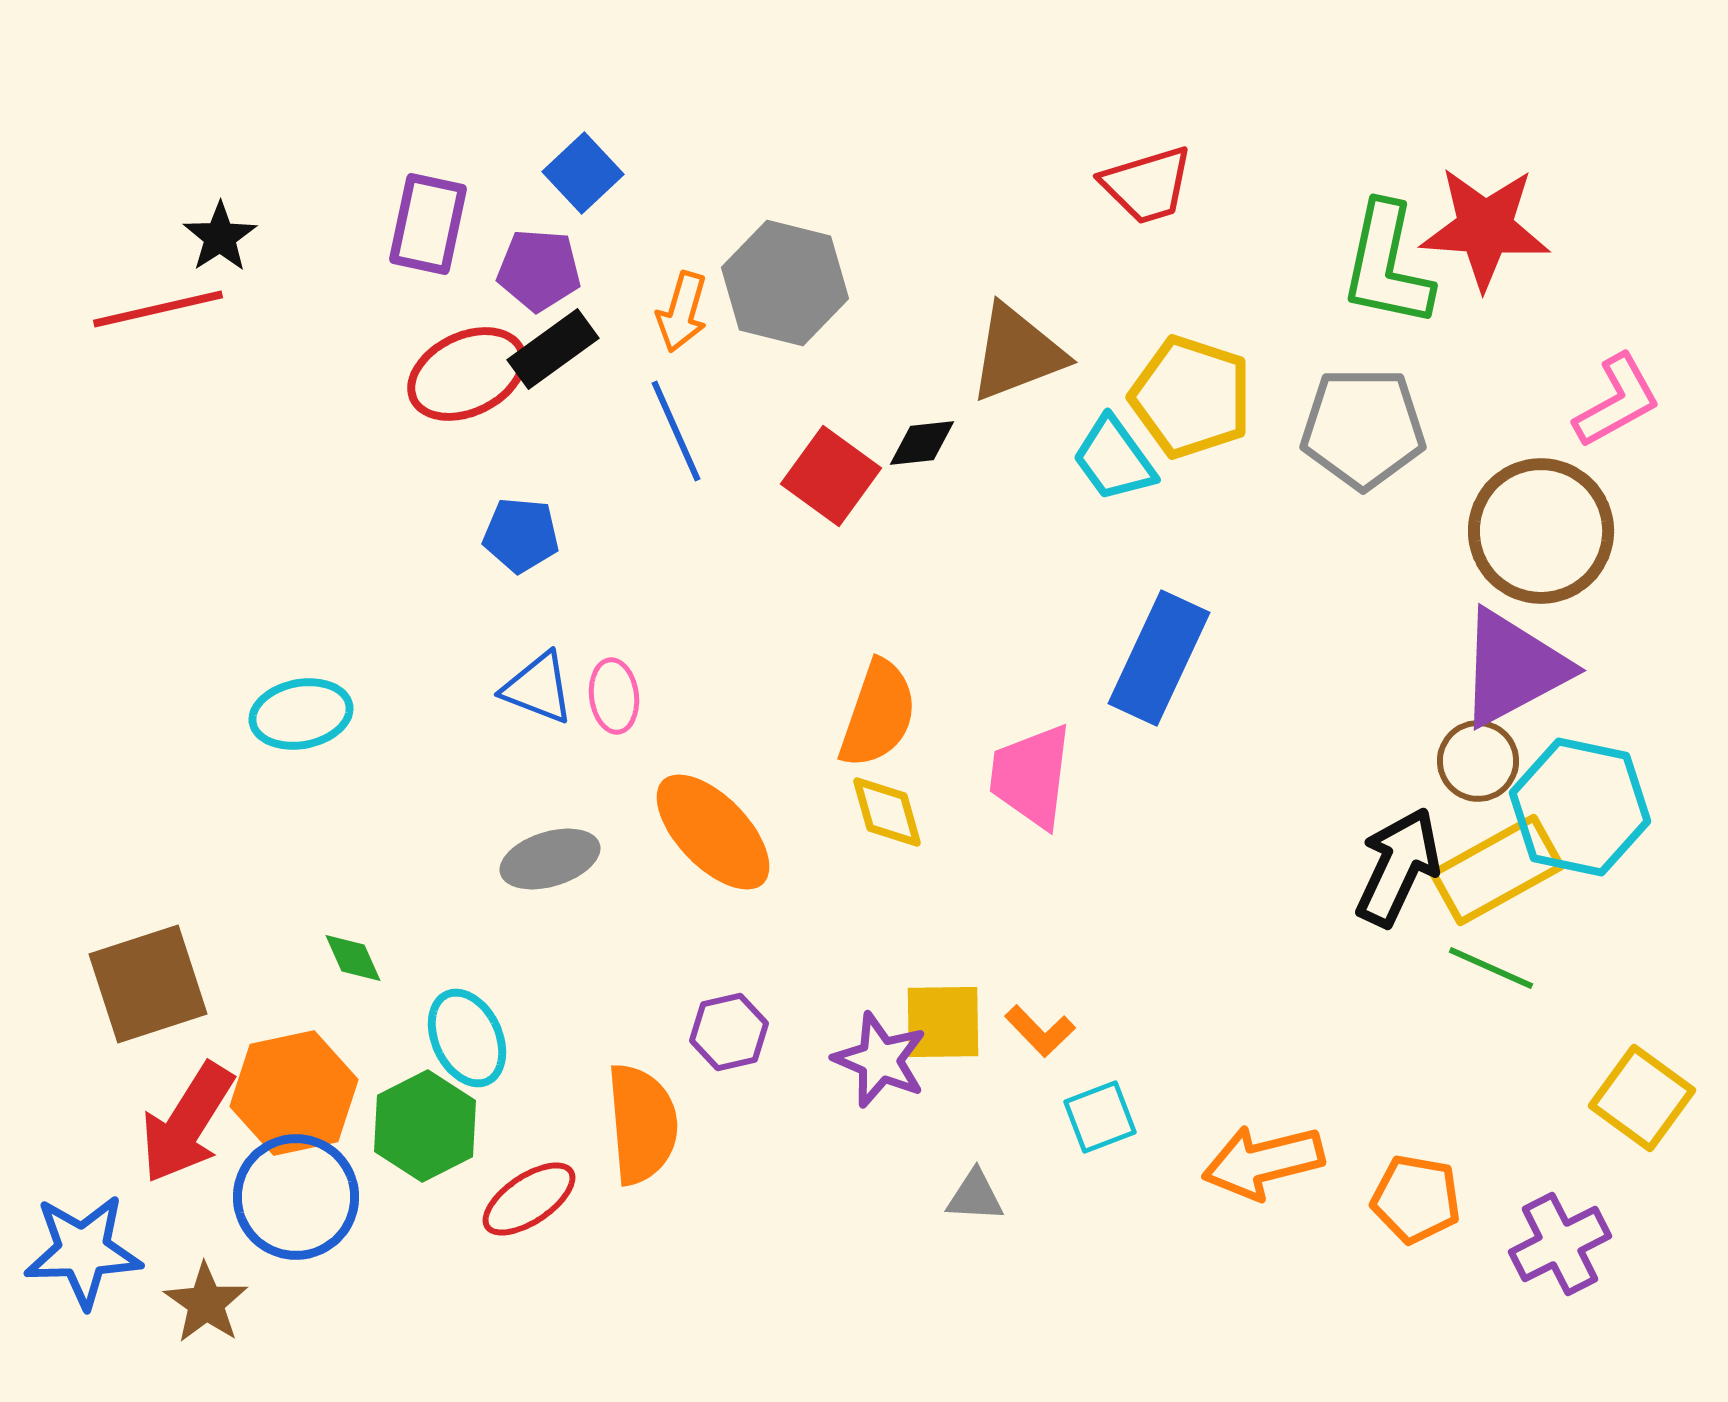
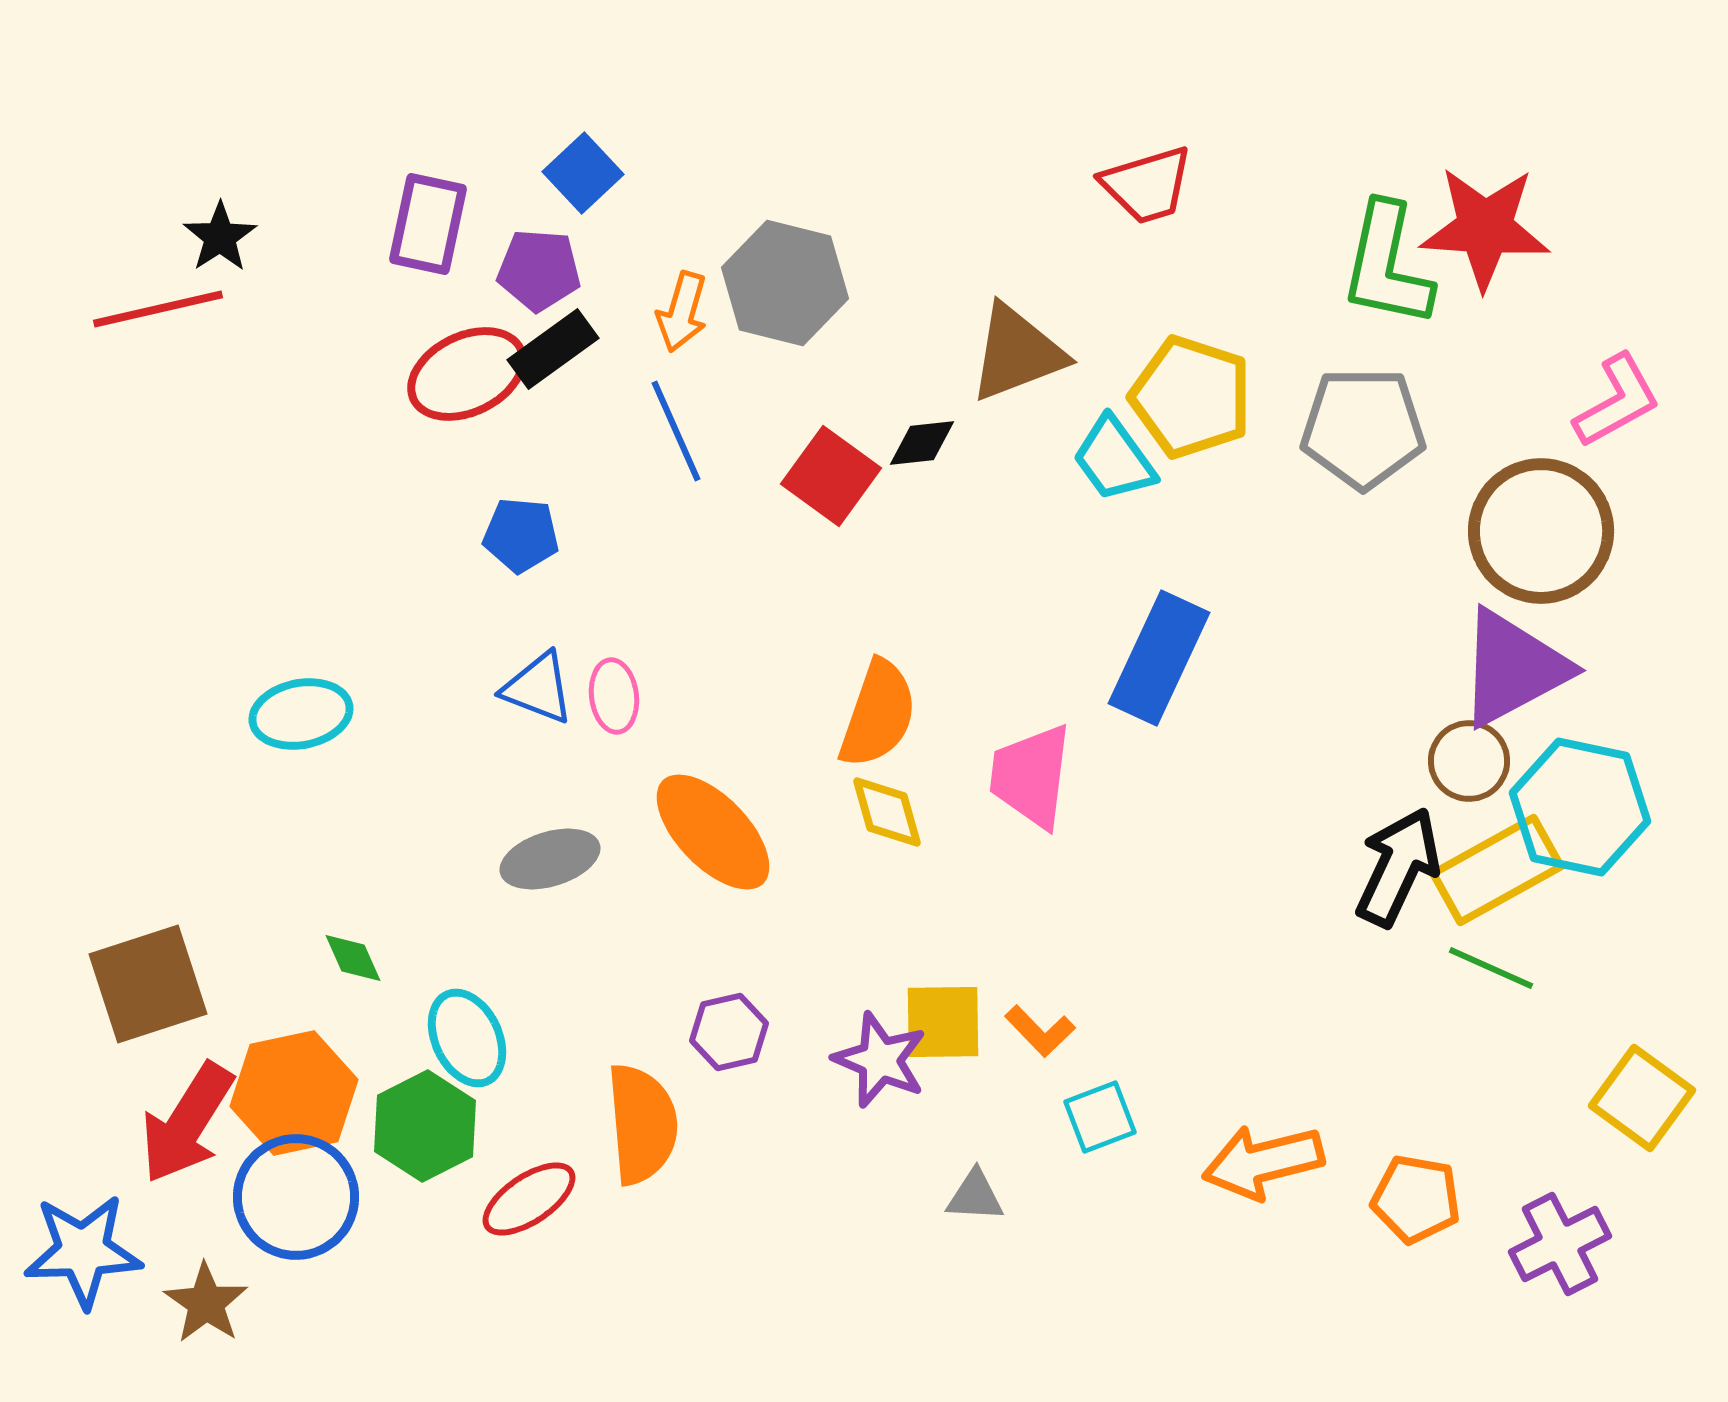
brown circle at (1478, 761): moved 9 px left
